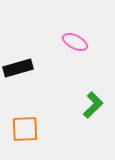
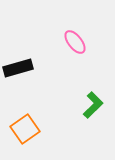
pink ellipse: rotated 25 degrees clockwise
orange square: rotated 32 degrees counterclockwise
